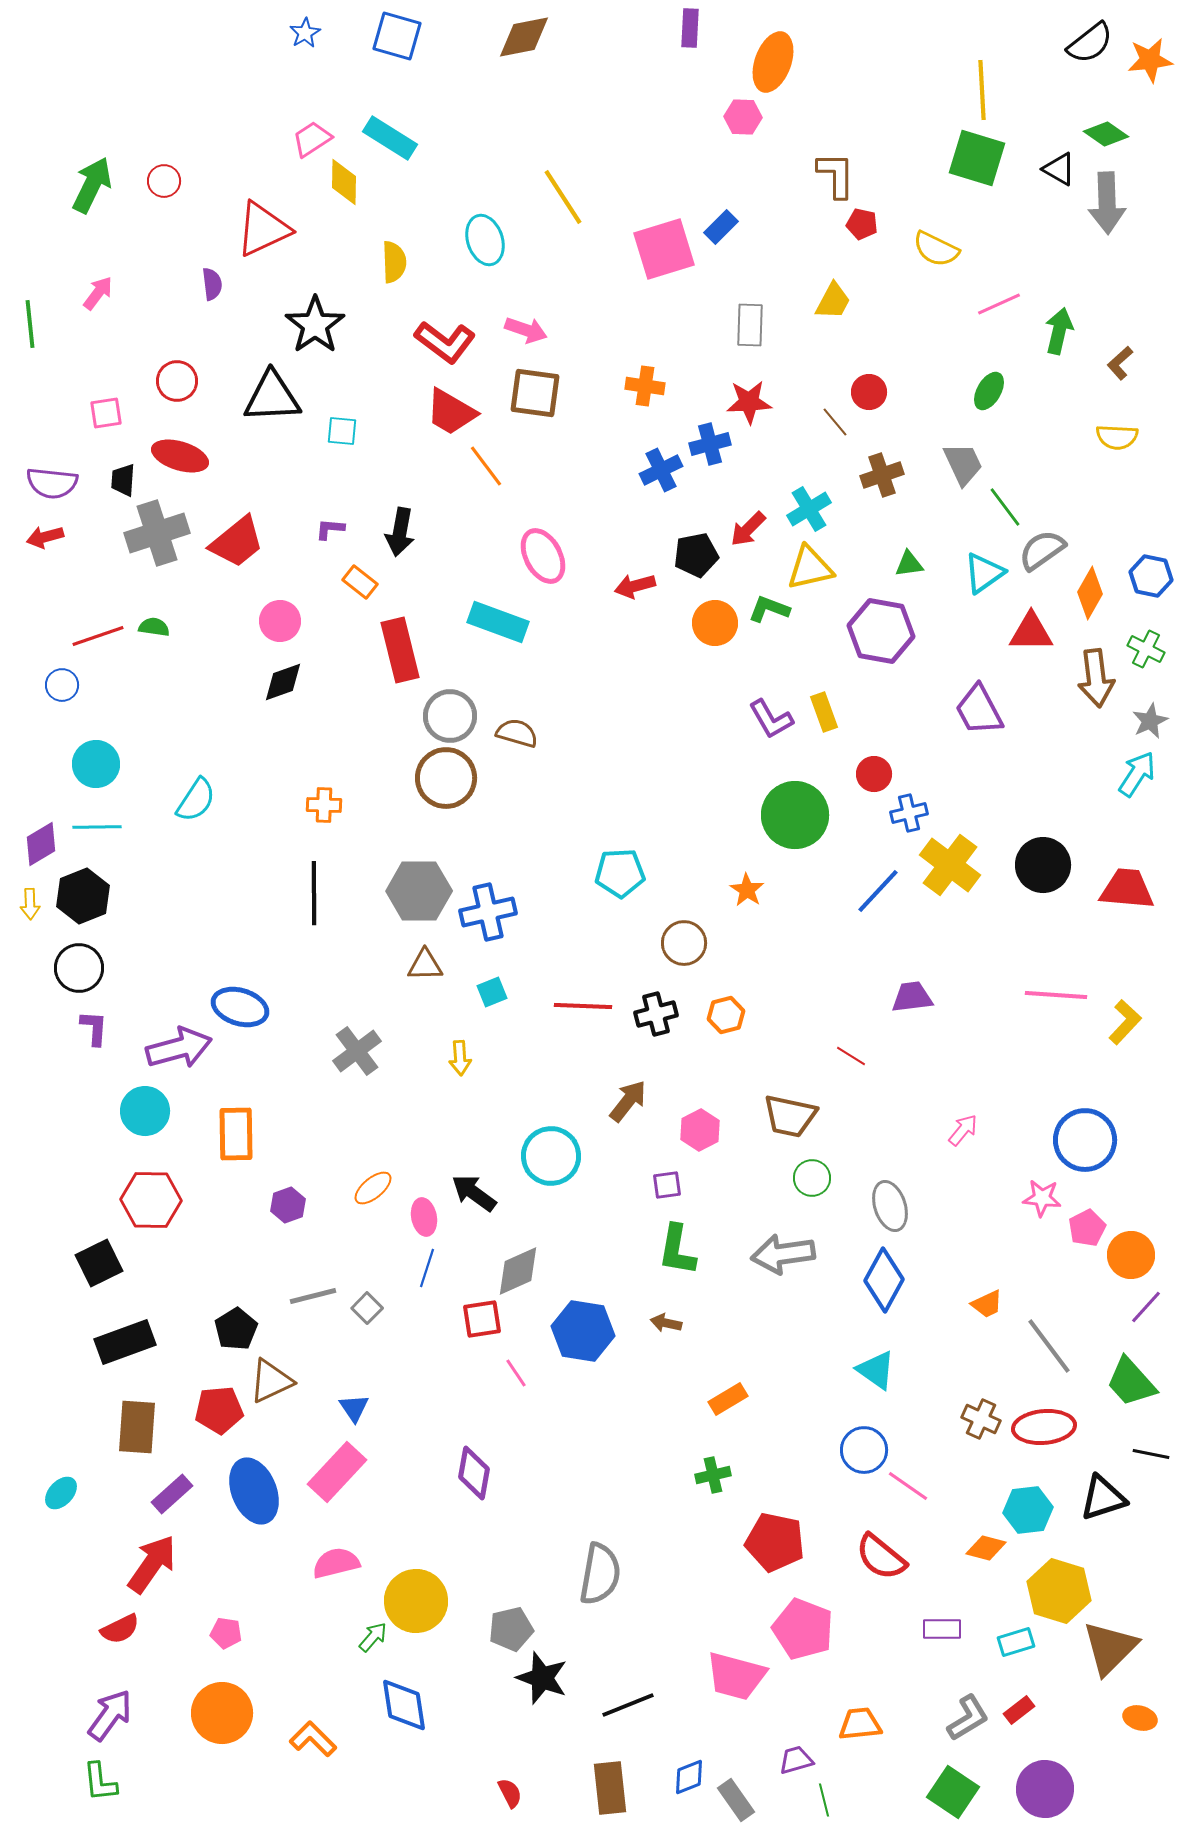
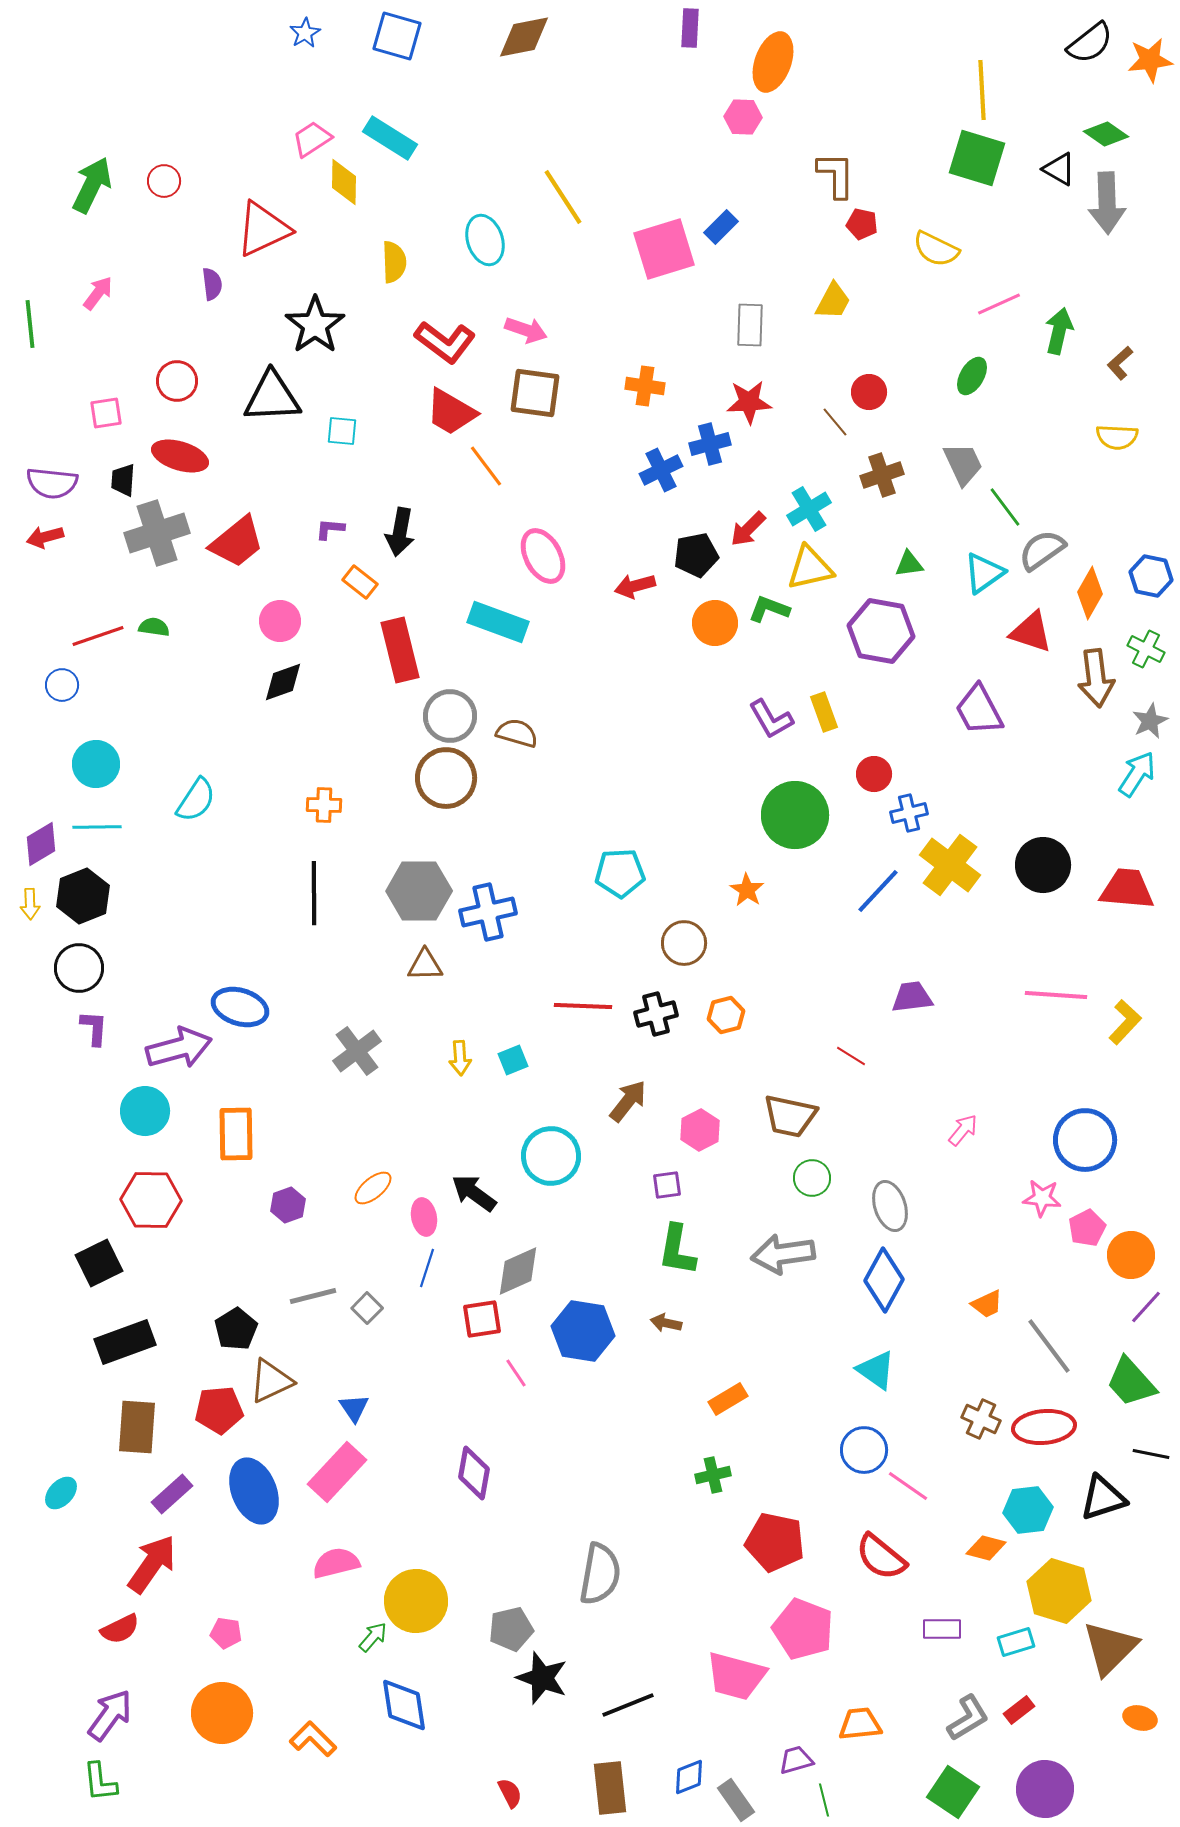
green ellipse at (989, 391): moved 17 px left, 15 px up
red triangle at (1031, 632): rotated 18 degrees clockwise
cyan square at (492, 992): moved 21 px right, 68 px down
